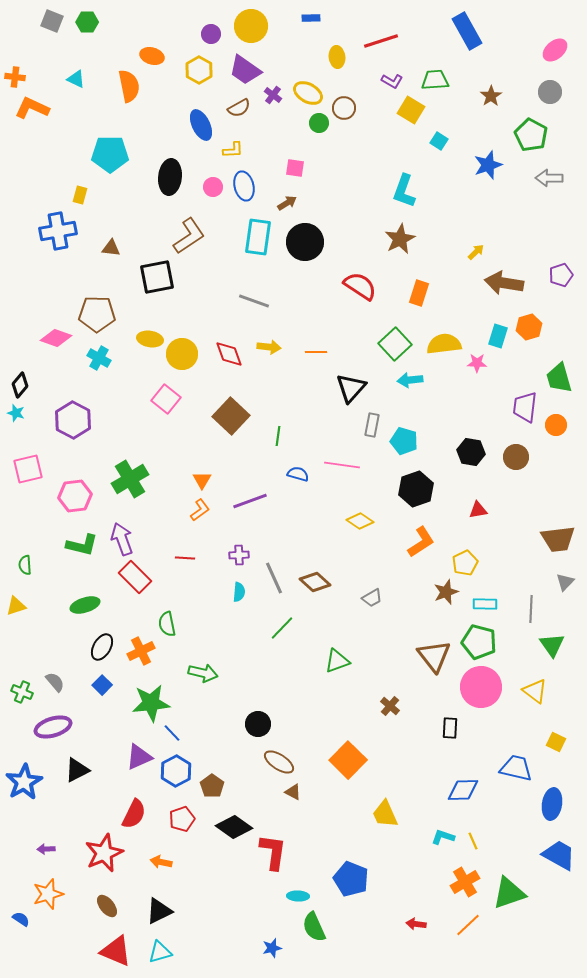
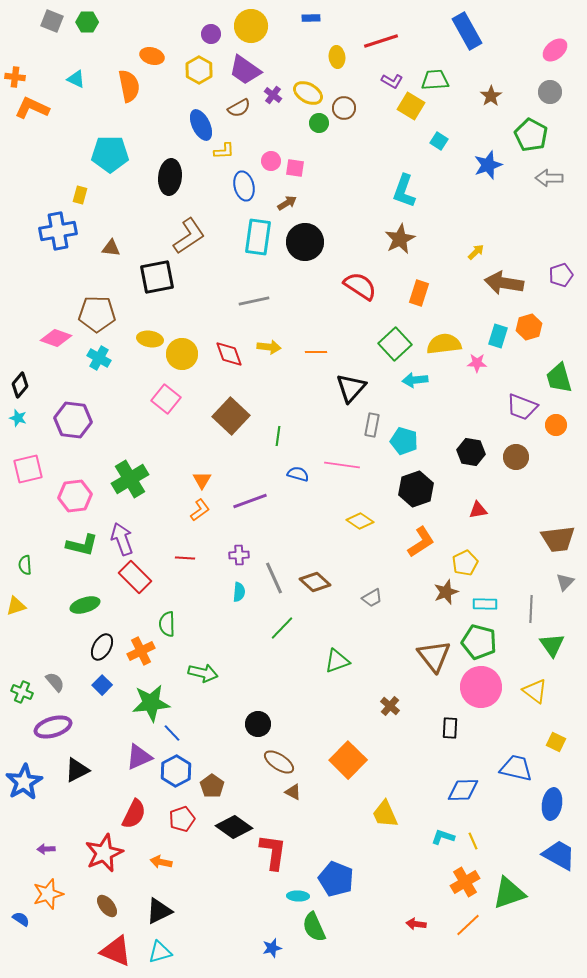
yellow square at (411, 110): moved 4 px up
yellow L-shape at (233, 150): moved 9 px left, 1 px down
pink circle at (213, 187): moved 58 px right, 26 px up
gray line at (254, 301): rotated 32 degrees counterclockwise
cyan arrow at (410, 380): moved 5 px right
purple trapezoid at (525, 407): moved 3 px left; rotated 76 degrees counterclockwise
cyan star at (16, 413): moved 2 px right, 5 px down
purple hexagon at (73, 420): rotated 21 degrees counterclockwise
green semicircle at (167, 624): rotated 10 degrees clockwise
blue pentagon at (351, 879): moved 15 px left
